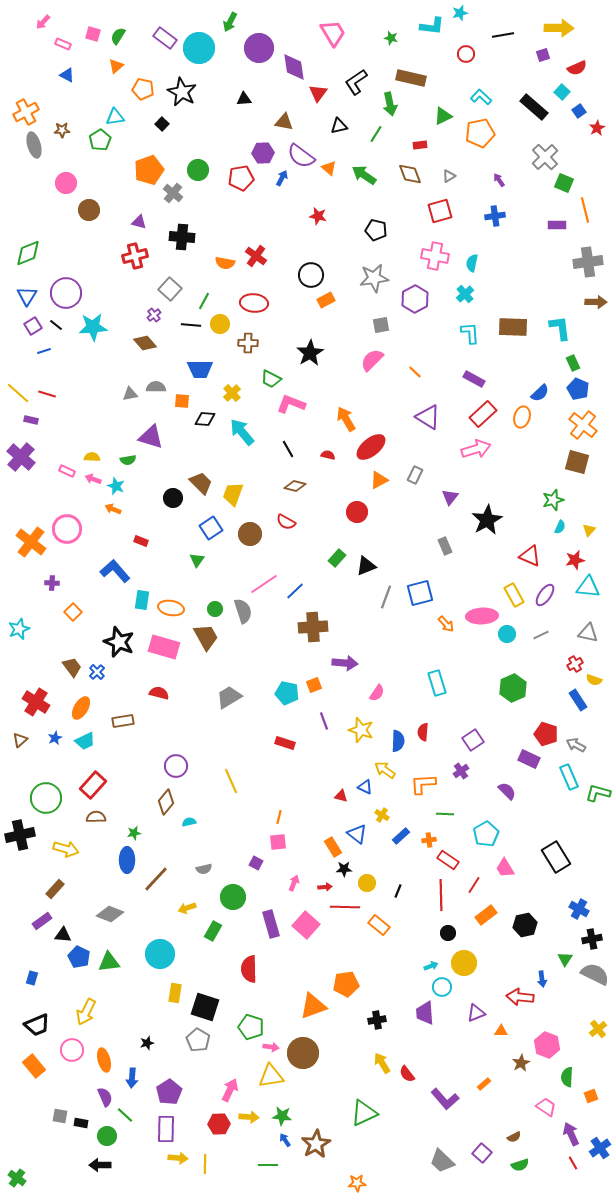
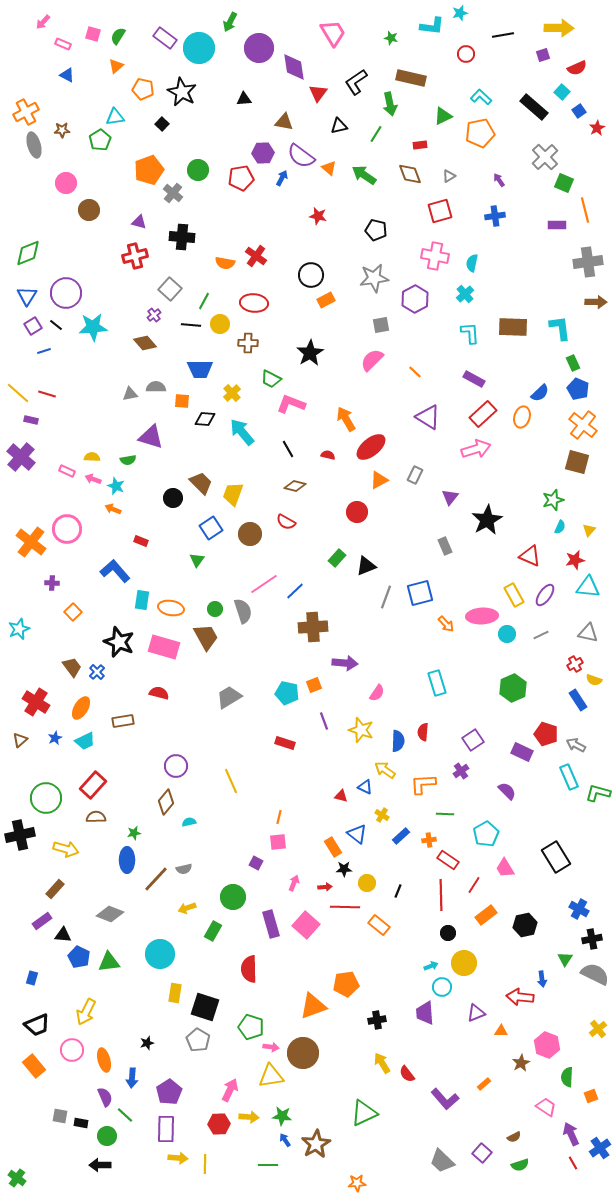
purple rectangle at (529, 759): moved 7 px left, 7 px up
gray semicircle at (204, 869): moved 20 px left
